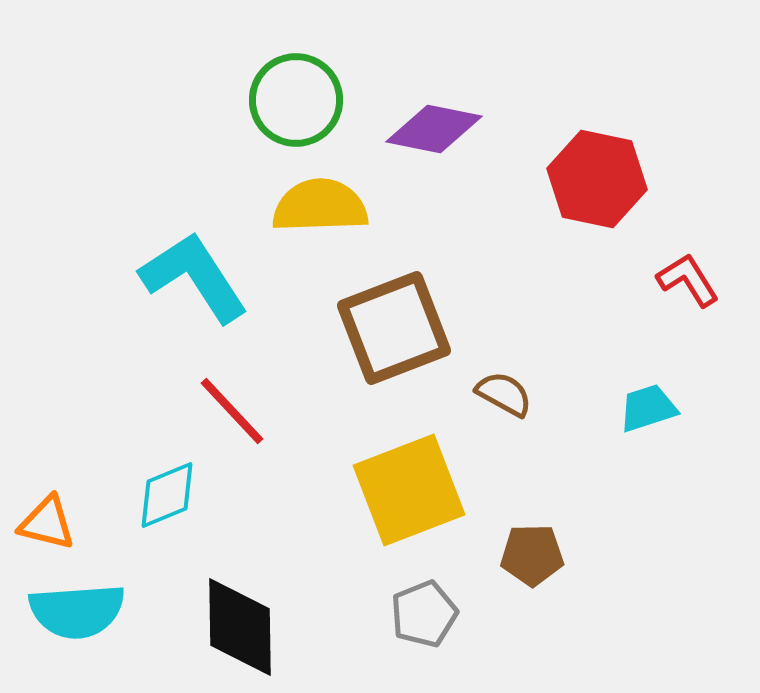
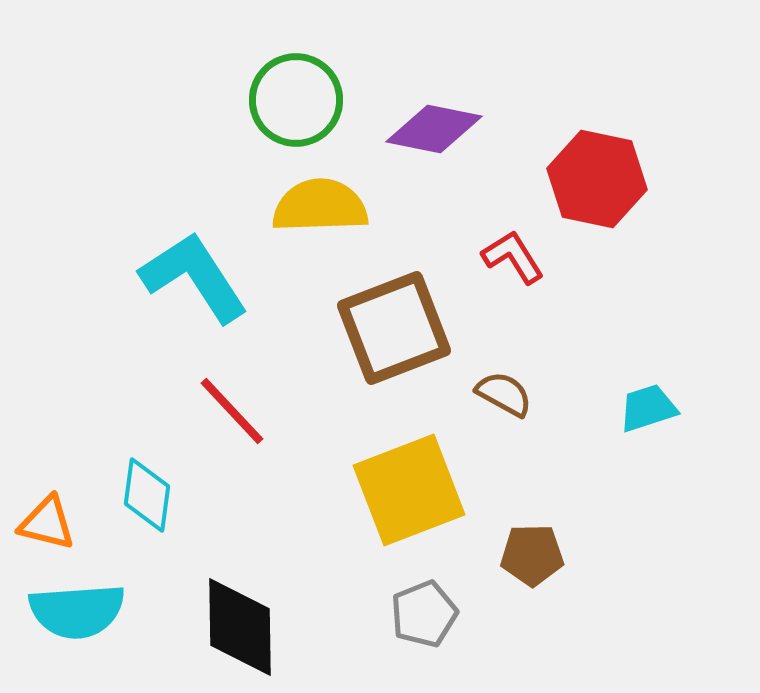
red L-shape: moved 175 px left, 23 px up
cyan diamond: moved 20 px left; rotated 60 degrees counterclockwise
